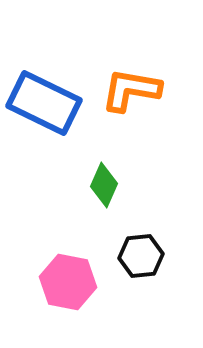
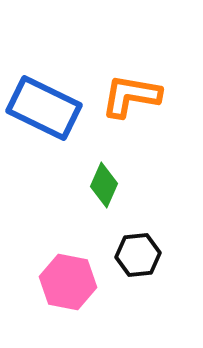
orange L-shape: moved 6 px down
blue rectangle: moved 5 px down
black hexagon: moved 3 px left, 1 px up
